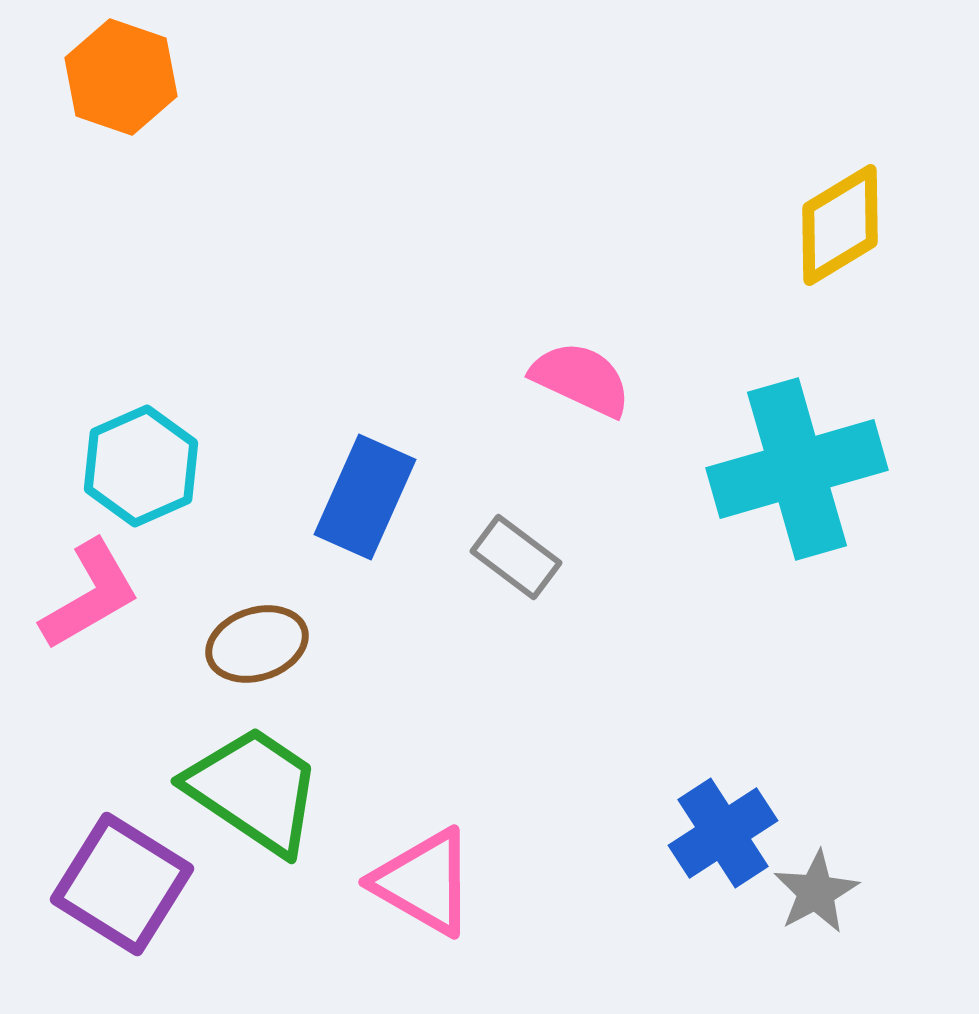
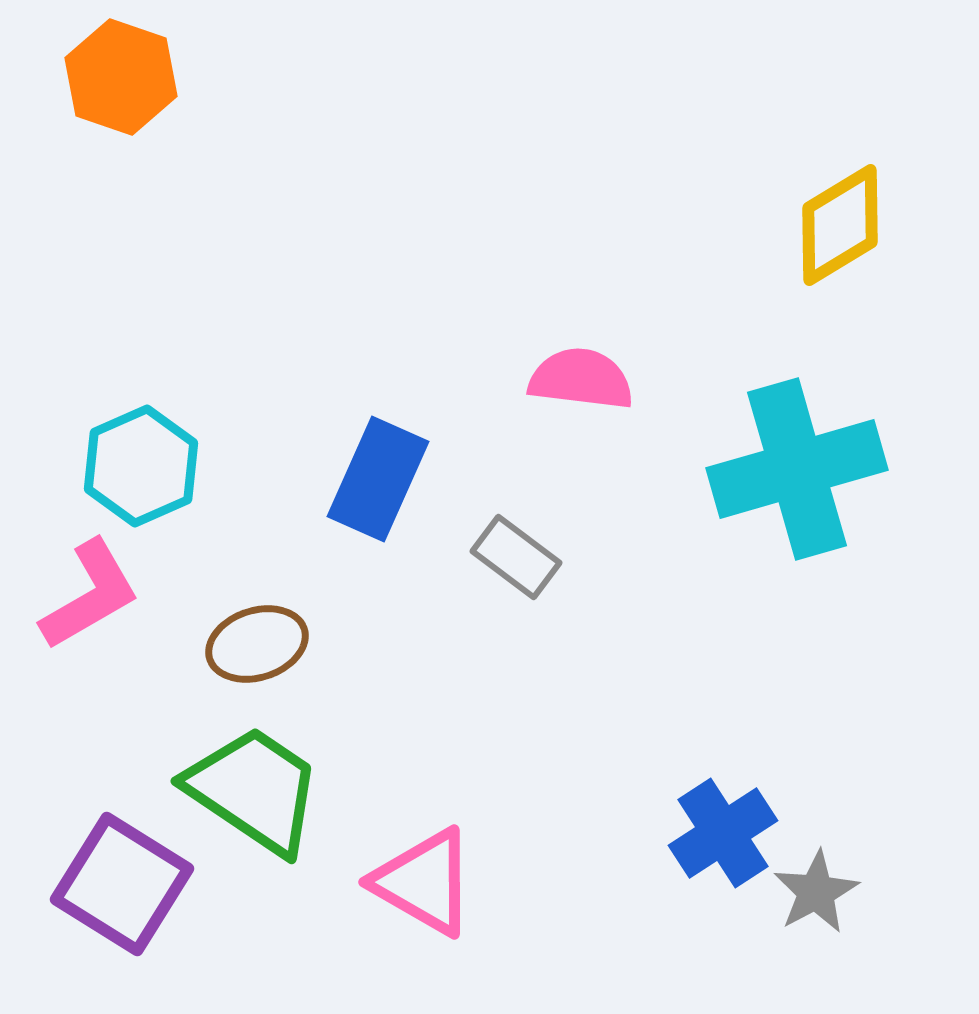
pink semicircle: rotated 18 degrees counterclockwise
blue rectangle: moved 13 px right, 18 px up
